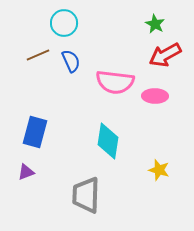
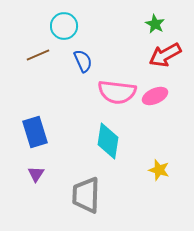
cyan circle: moved 3 px down
blue semicircle: moved 12 px right
pink semicircle: moved 2 px right, 10 px down
pink ellipse: rotated 25 degrees counterclockwise
blue rectangle: rotated 32 degrees counterclockwise
purple triangle: moved 10 px right, 2 px down; rotated 36 degrees counterclockwise
